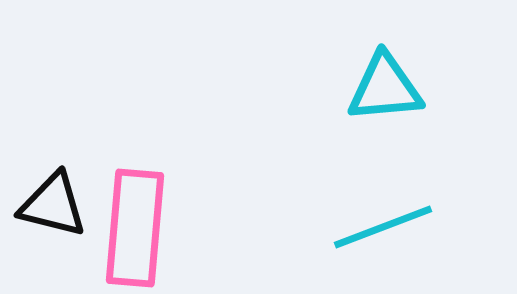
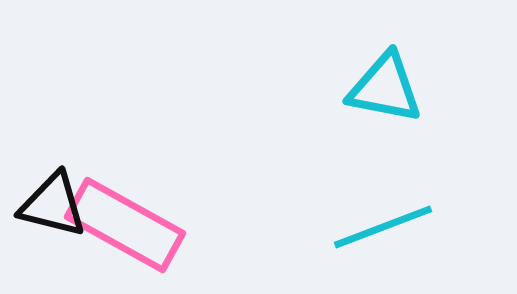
cyan triangle: rotated 16 degrees clockwise
pink rectangle: moved 10 px left, 3 px up; rotated 66 degrees counterclockwise
